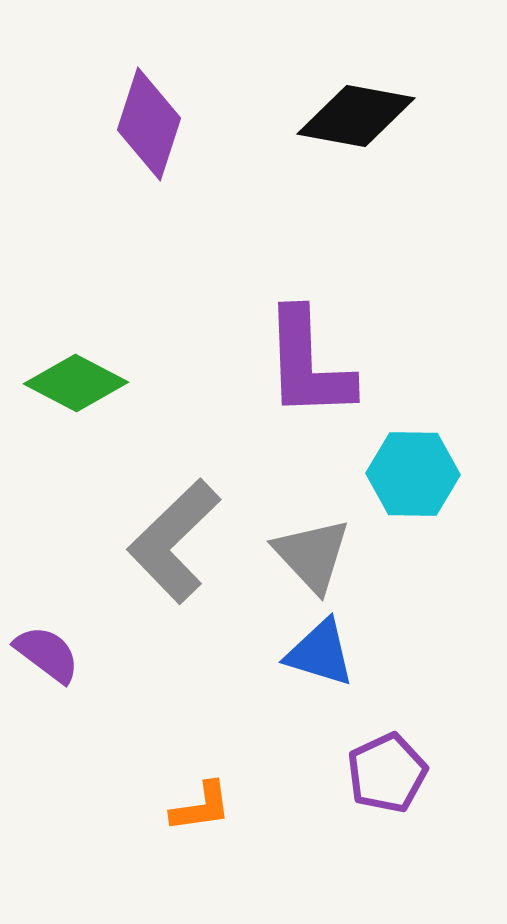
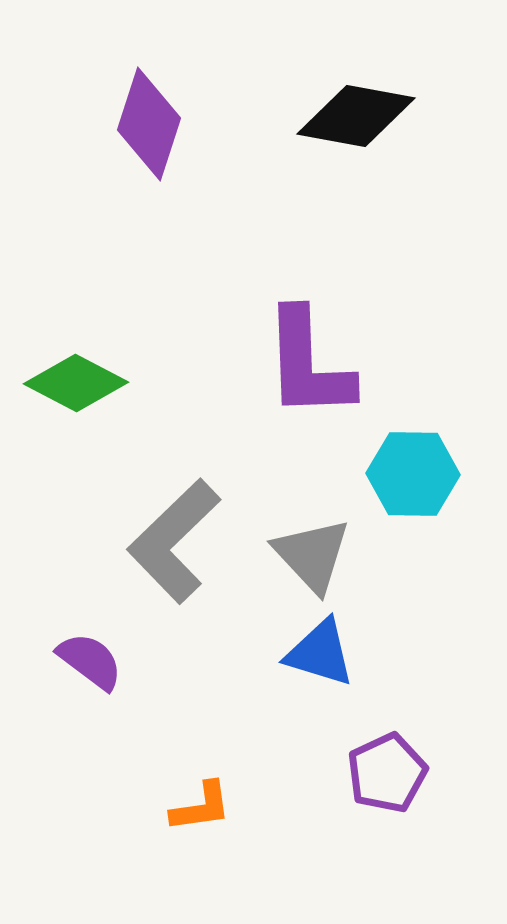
purple semicircle: moved 43 px right, 7 px down
